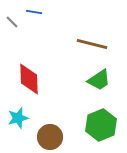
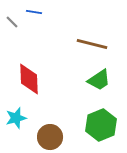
cyan star: moved 2 px left
